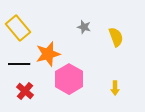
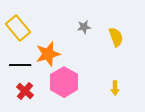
gray star: rotated 24 degrees counterclockwise
black line: moved 1 px right, 1 px down
pink hexagon: moved 5 px left, 3 px down
